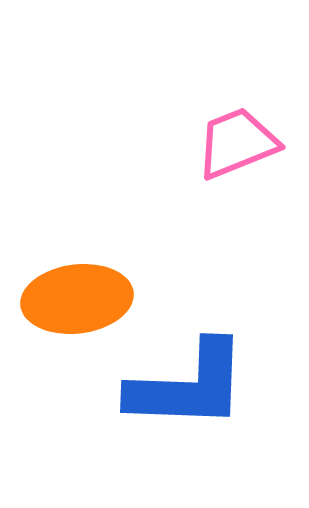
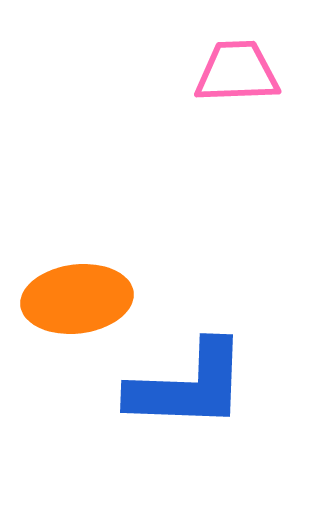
pink trapezoid: moved 71 px up; rotated 20 degrees clockwise
